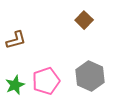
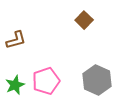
gray hexagon: moved 7 px right, 4 px down
